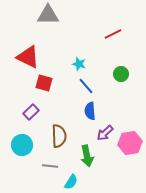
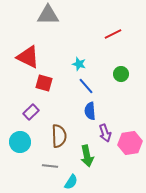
purple arrow: rotated 66 degrees counterclockwise
cyan circle: moved 2 px left, 3 px up
